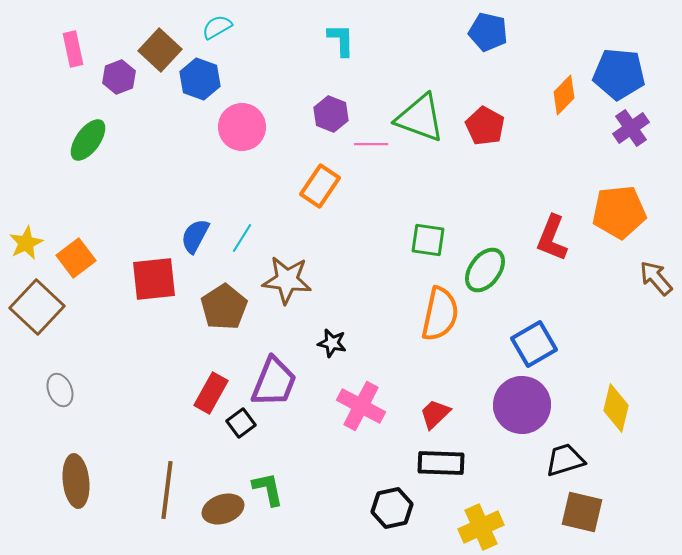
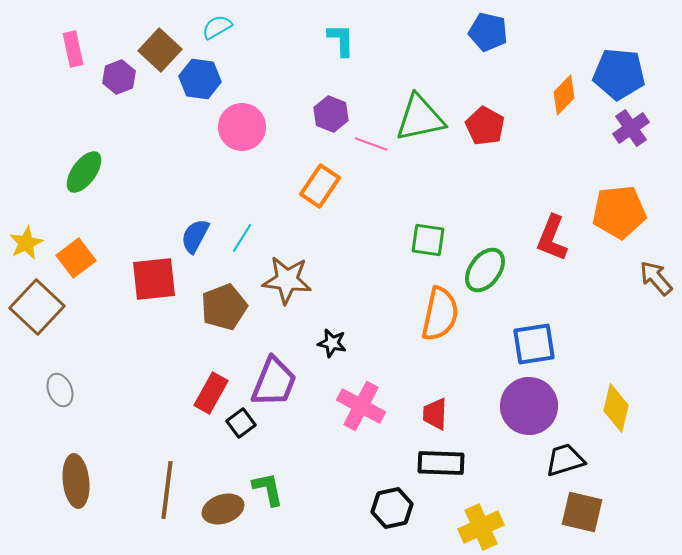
blue hexagon at (200, 79): rotated 12 degrees counterclockwise
green triangle at (420, 118): rotated 32 degrees counterclockwise
green ellipse at (88, 140): moved 4 px left, 32 px down
pink line at (371, 144): rotated 20 degrees clockwise
brown pentagon at (224, 307): rotated 12 degrees clockwise
blue square at (534, 344): rotated 21 degrees clockwise
purple circle at (522, 405): moved 7 px right, 1 px down
red trapezoid at (435, 414): rotated 44 degrees counterclockwise
